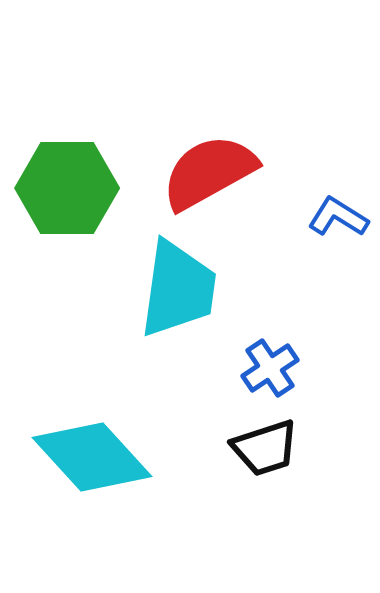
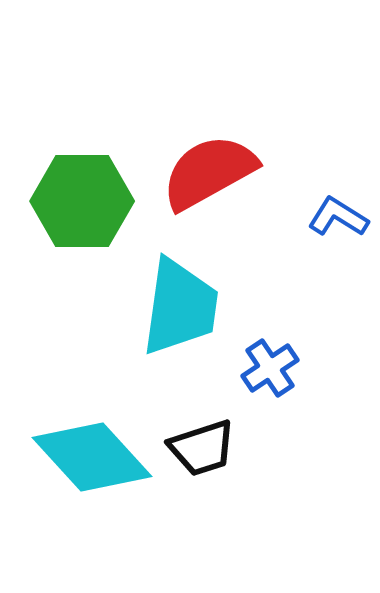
green hexagon: moved 15 px right, 13 px down
cyan trapezoid: moved 2 px right, 18 px down
black trapezoid: moved 63 px left
